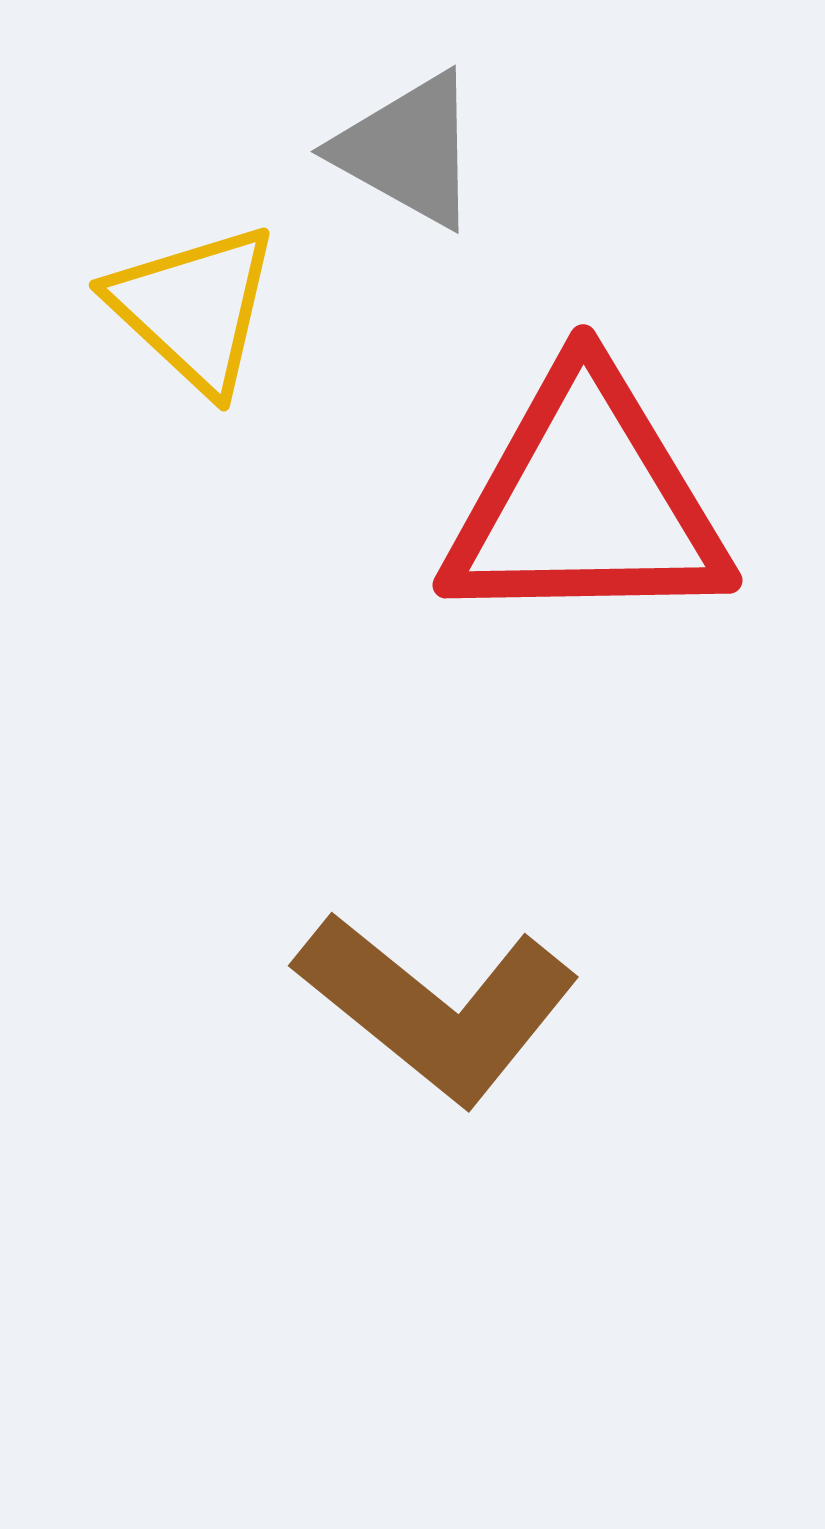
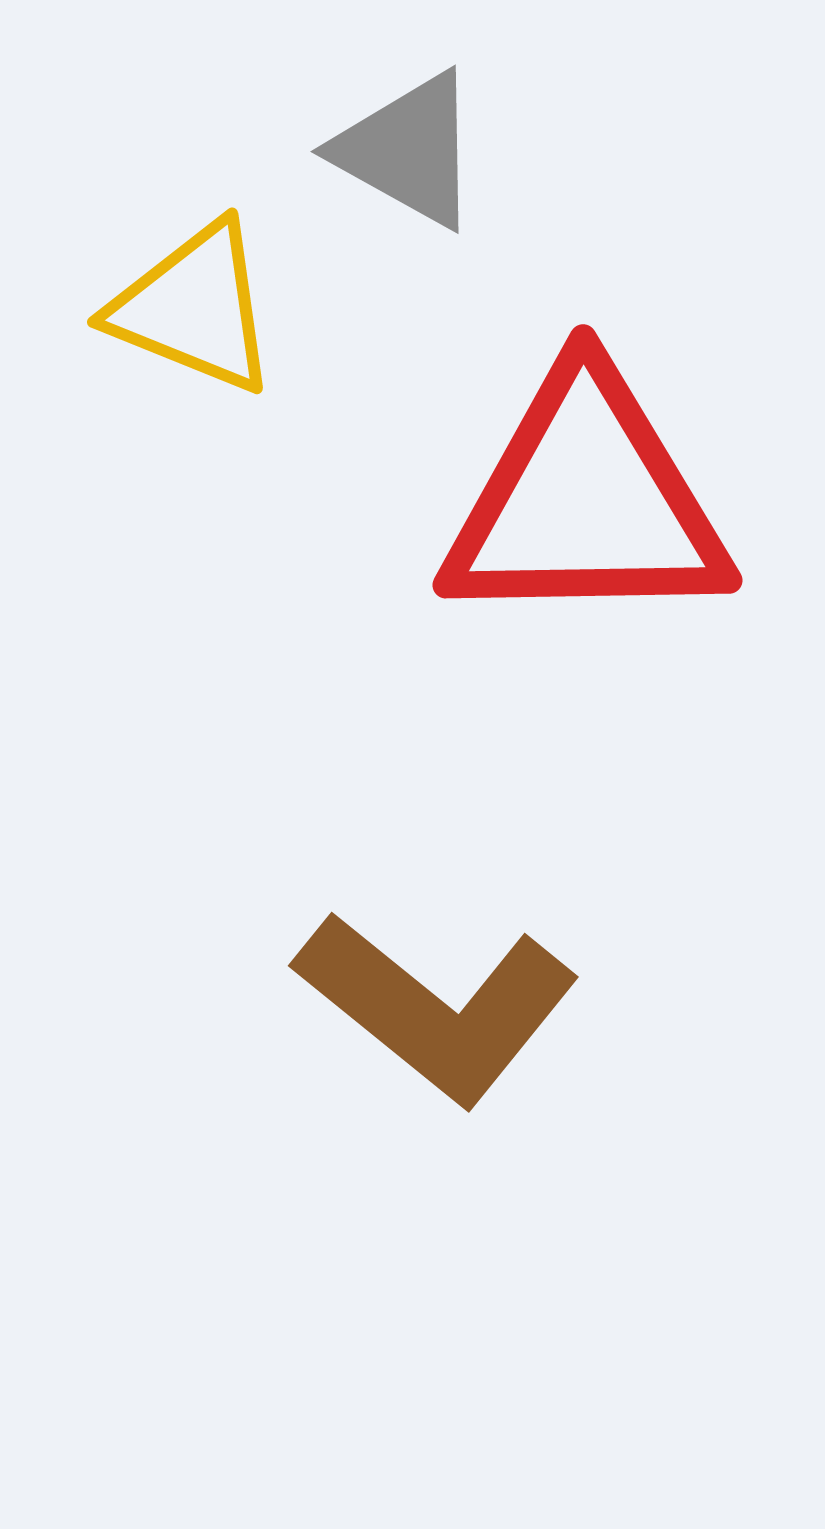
yellow triangle: rotated 21 degrees counterclockwise
